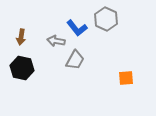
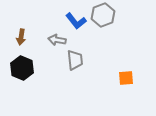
gray hexagon: moved 3 px left, 4 px up; rotated 15 degrees clockwise
blue L-shape: moved 1 px left, 7 px up
gray arrow: moved 1 px right, 1 px up
gray trapezoid: rotated 35 degrees counterclockwise
black hexagon: rotated 10 degrees clockwise
